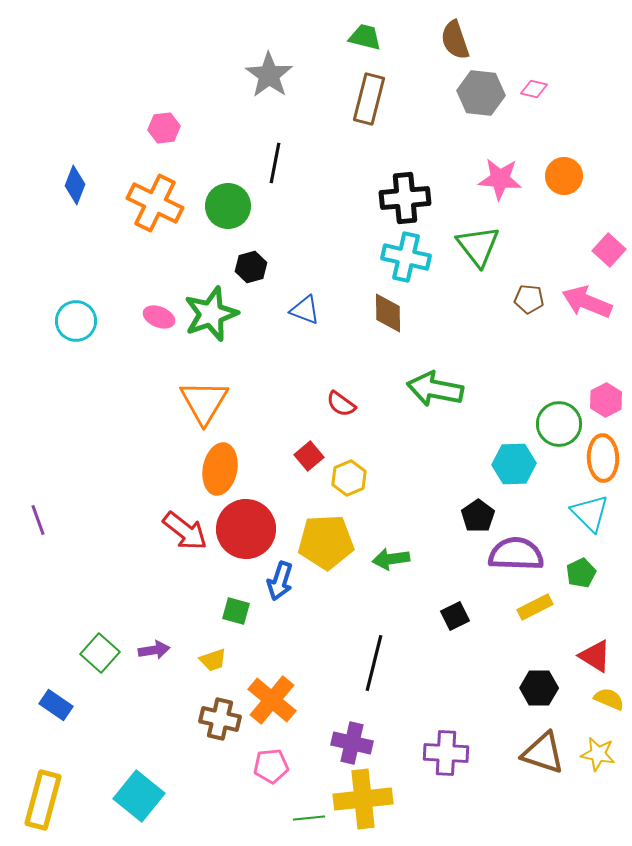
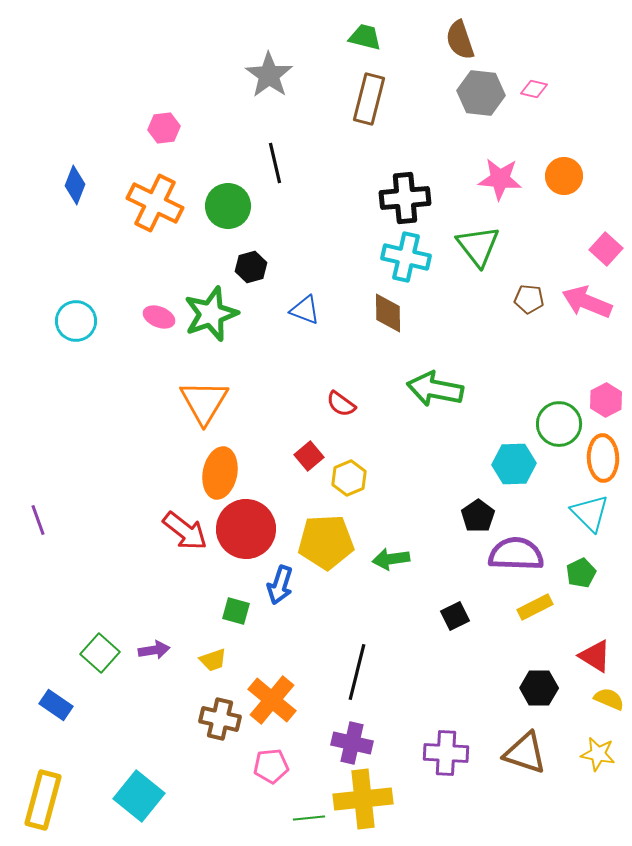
brown semicircle at (455, 40): moved 5 px right
black line at (275, 163): rotated 24 degrees counterclockwise
pink square at (609, 250): moved 3 px left, 1 px up
orange ellipse at (220, 469): moved 4 px down
blue arrow at (280, 581): moved 4 px down
black line at (374, 663): moved 17 px left, 9 px down
brown triangle at (543, 753): moved 18 px left
